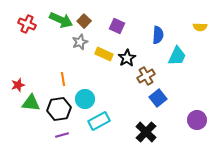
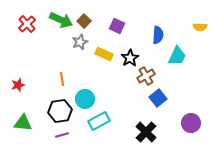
red cross: rotated 24 degrees clockwise
black star: moved 3 px right
orange line: moved 1 px left
green triangle: moved 8 px left, 20 px down
black hexagon: moved 1 px right, 2 px down
purple circle: moved 6 px left, 3 px down
